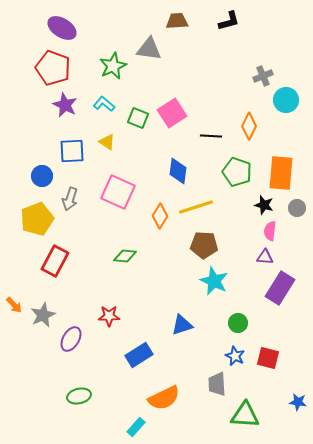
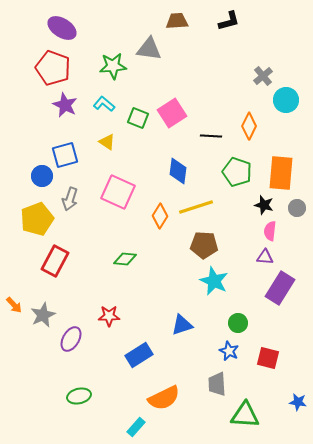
green star at (113, 66): rotated 20 degrees clockwise
gray cross at (263, 76): rotated 18 degrees counterclockwise
blue square at (72, 151): moved 7 px left, 4 px down; rotated 12 degrees counterclockwise
green diamond at (125, 256): moved 3 px down
blue star at (235, 356): moved 6 px left, 5 px up
